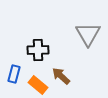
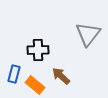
gray triangle: rotated 8 degrees clockwise
orange rectangle: moved 3 px left
